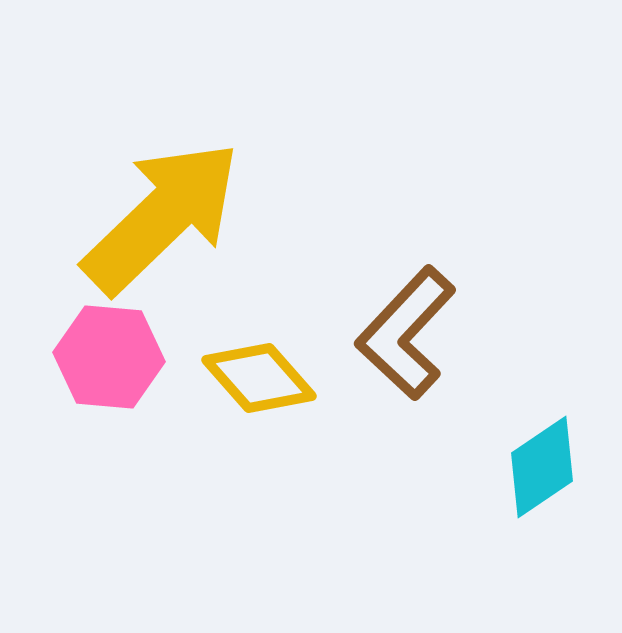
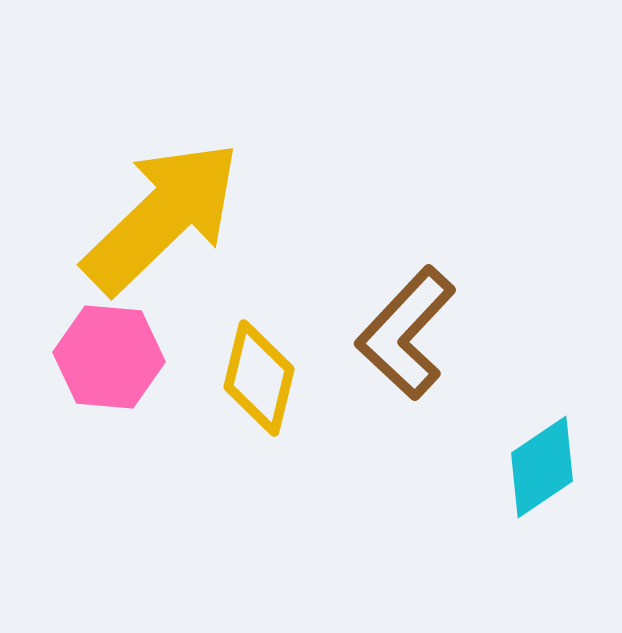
yellow diamond: rotated 55 degrees clockwise
